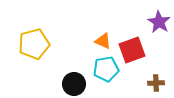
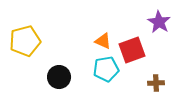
yellow pentagon: moved 9 px left, 3 px up
black circle: moved 15 px left, 7 px up
